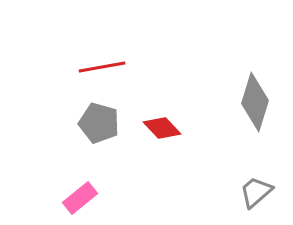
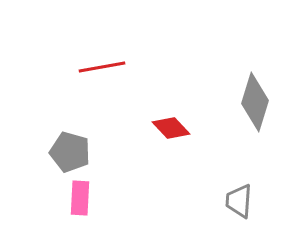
gray pentagon: moved 29 px left, 29 px down
red diamond: moved 9 px right
gray trapezoid: moved 17 px left, 9 px down; rotated 45 degrees counterclockwise
pink rectangle: rotated 48 degrees counterclockwise
